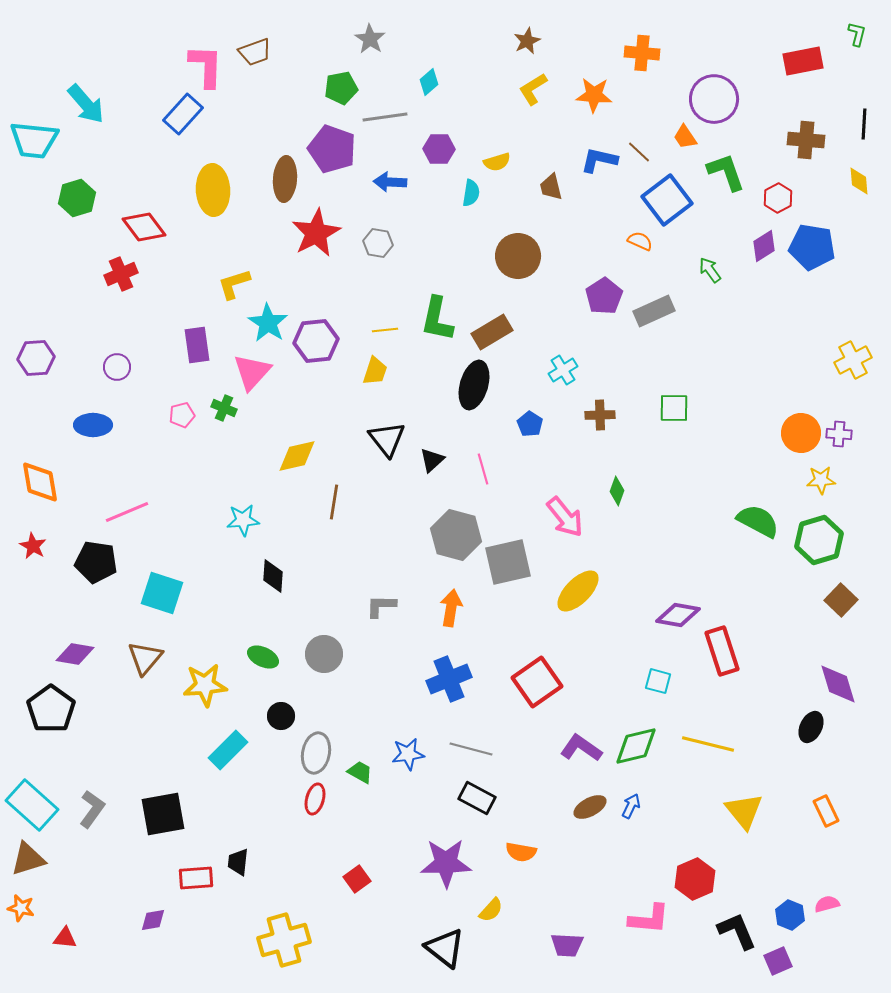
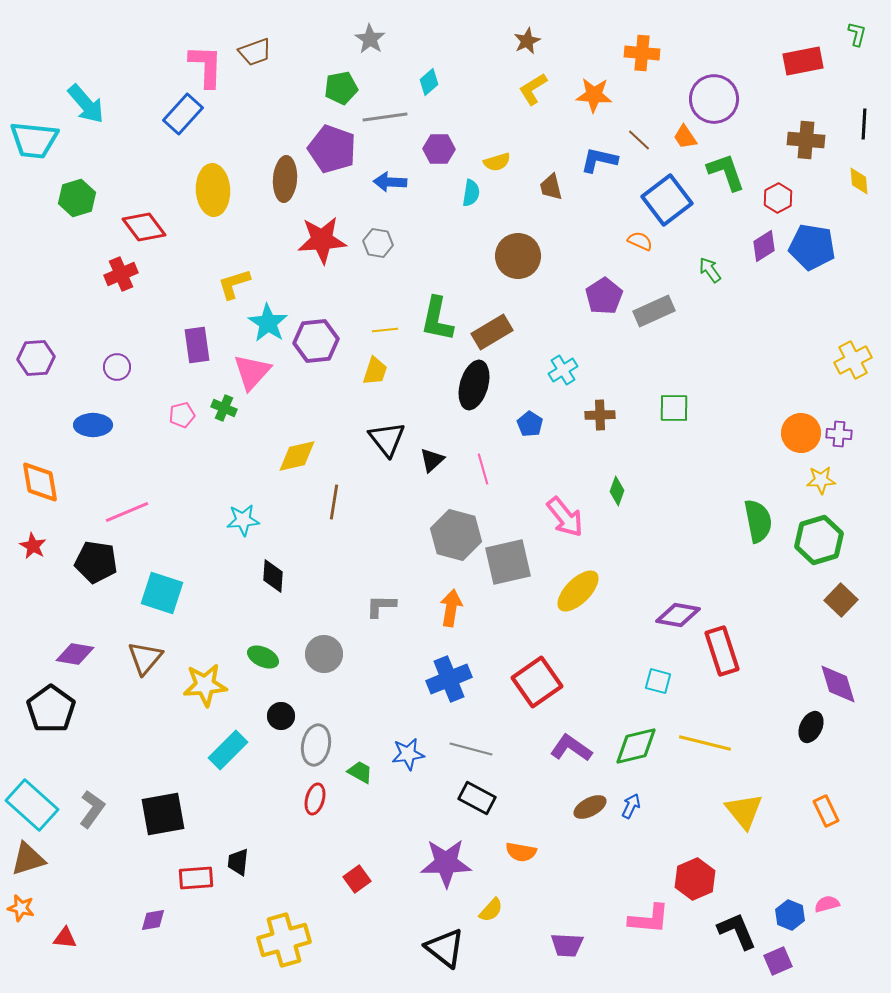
brown line at (639, 152): moved 12 px up
red star at (316, 233): moved 6 px right, 7 px down; rotated 24 degrees clockwise
green semicircle at (758, 521): rotated 51 degrees clockwise
yellow line at (708, 744): moved 3 px left, 1 px up
purple L-shape at (581, 748): moved 10 px left
gray ellipse at (316, 753): moved 8 px up
